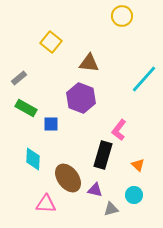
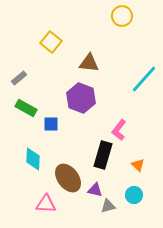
gray triangle: moved 3 px left, 3 px up
